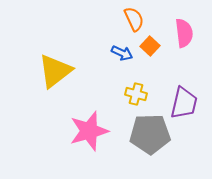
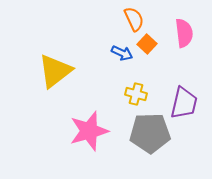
orange square: moved 3 px left, 2 px up
gray pentagon: moved 1 px up
